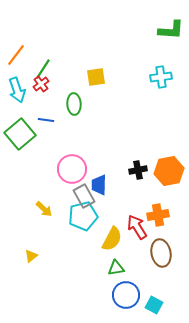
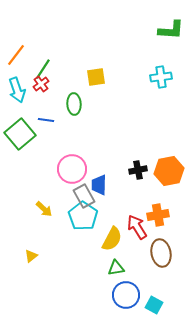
cyan pentagon: rotated 24 degrees counterclockwise
